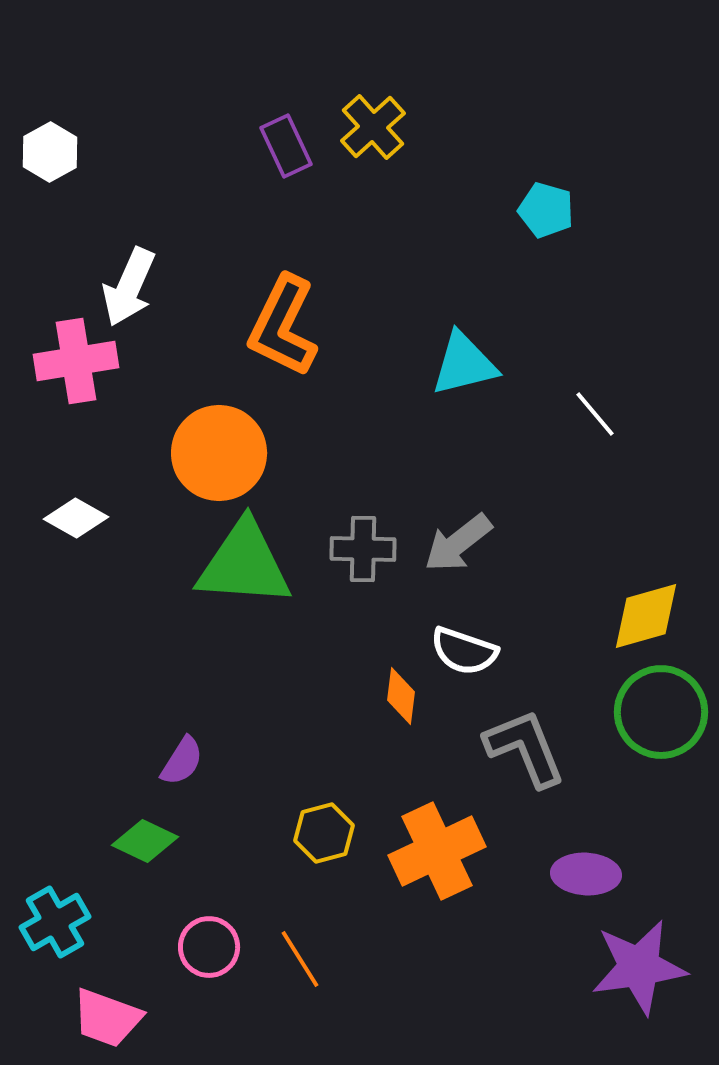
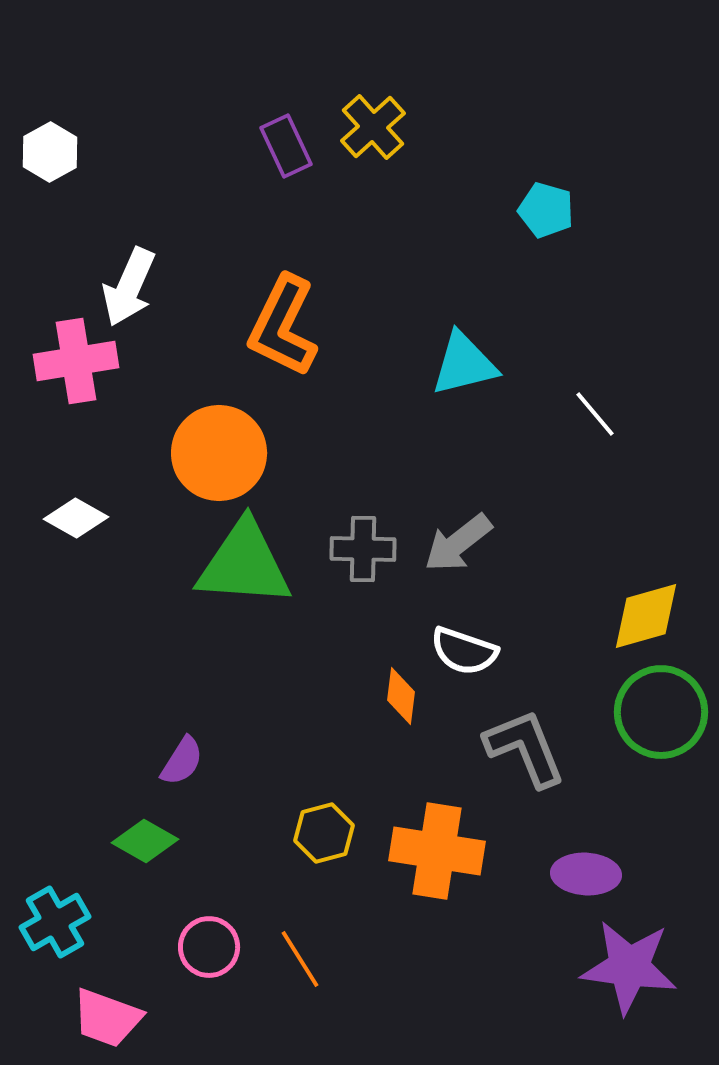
green diamond: rotated 4 degrees clockwise
orange cross: rotated 34 degrees clockwise
purple star: moved 10 px left; rotated 16 degrees clockwise
